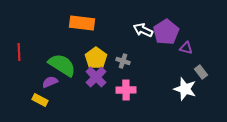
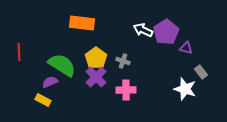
yellow rectangle: moved 3 px right
